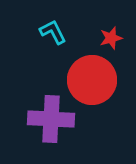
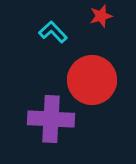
cyan L-shape: rotated 16 degrees counterclockwise
red star: moved 10 px left, 22 px up
